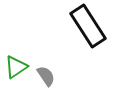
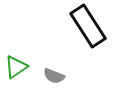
gray semicircle: moved 8 px right; rotated 145 degrees clockwise
